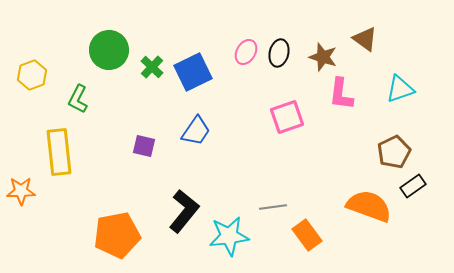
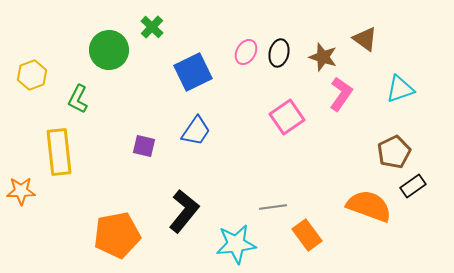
green cross: moved 40 px up
pink L-shape: rotated 152 degrees counterclockwise
pink square: rotated 16 degrees counterclockwise
cyan star: moved 7 px right, 8 px down
